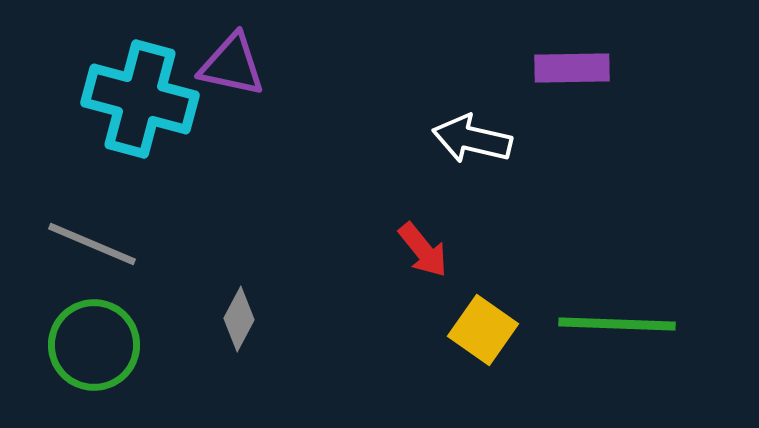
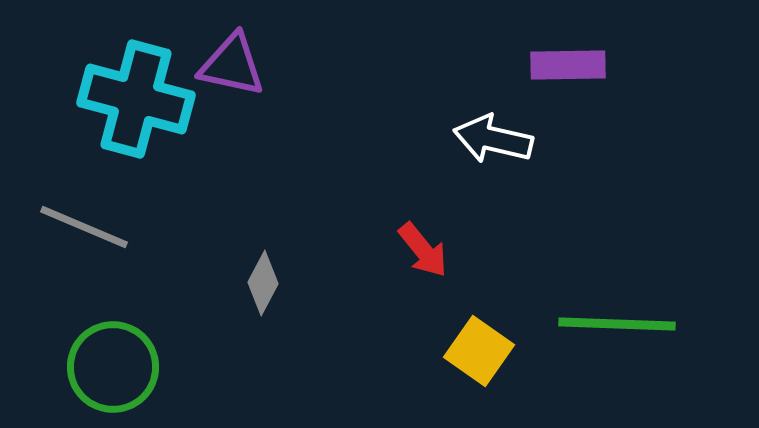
purple rectangle: moved 4 px left, 3 px up
cyan cross: moved 4 px left
white arrow: moved 21 px right
gray line: moved 8 px left, 17 px up
gray diamond: moved 24 px right, 36 px up
yellow square: moved 4 px left, 21 px down
green circle: moved 19 px right, 22 px down
